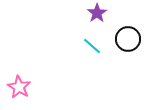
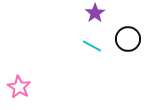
purple star: moved 2 px left
cyan line: rotated 12 degrees counterclockwise
